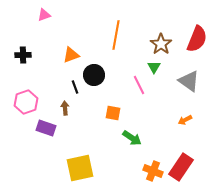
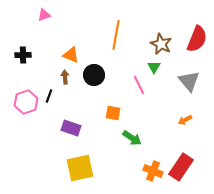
brown star: rotated 10 degrees counterclockwise
orange triangle: rotated 42 degrees clockwise
gray triangle: rotated 15 degrees clockwise
black line: moved 26 px left, 9 px down; rotated 40 degrees clockwise
brown arrow: moved 31 px up
purple rectangle: moved 25 px right
